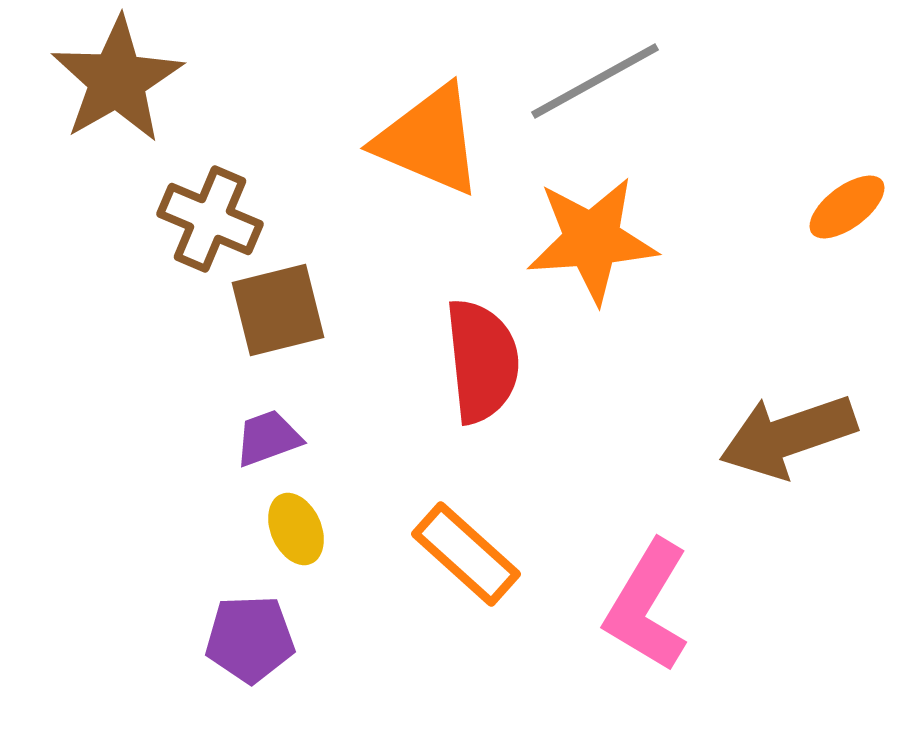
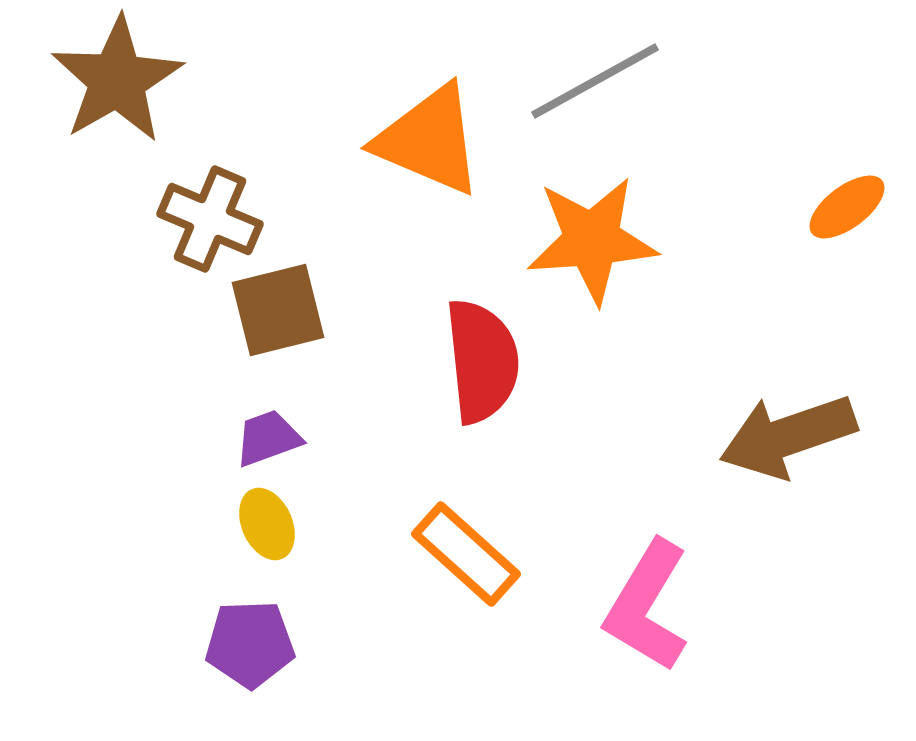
yellow ellipse: moved 29 px left, 5 px up
purple pentagon: moved 5 px down
